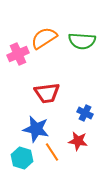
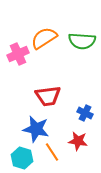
red trapezoid: moved 1 px right, 3 px down
